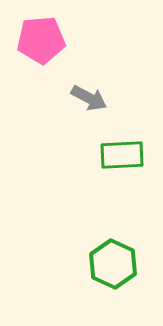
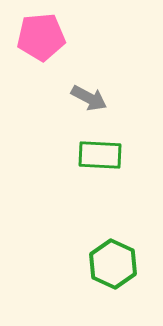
pink pentagon: moved 3 px up
green rectangle: moved 22 px left; rotated 6 degrees clockwise
